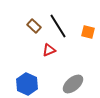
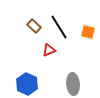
black line: moved 1 px right, 1 px down
gray ellipse: rotated 55 degrees counterclockwise
